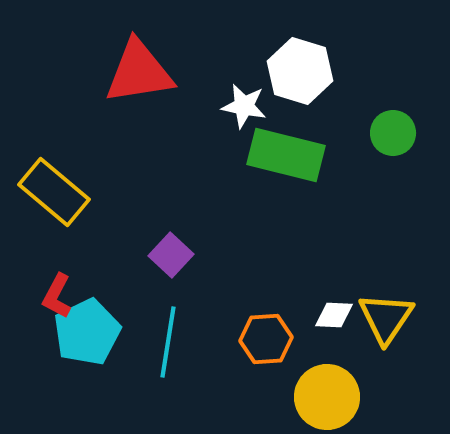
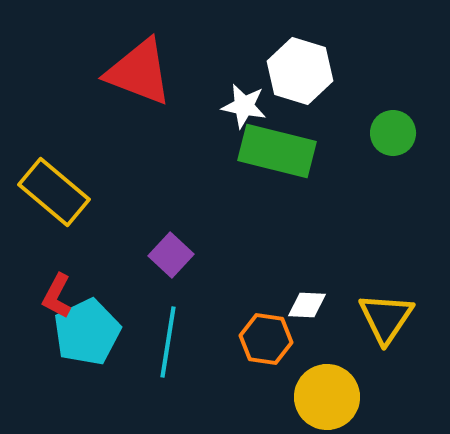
red triangle: rotated 30 degrees clockwise
green rectangle: moved 9 px left, 4 px up
white diamond: moved 27 px left, 10 px up
orange hexagon: rotated 12 degrees clockwise
